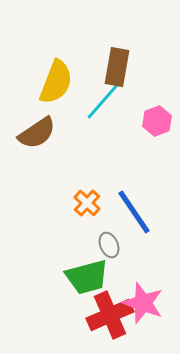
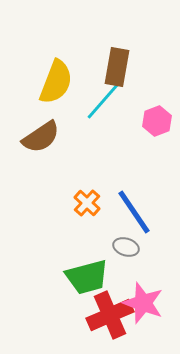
brown semicircle: moved 4 px right, 4 px down
gray ellipse: moved 17 px right, 2 px down; rotated 50 degrees counterclockwise
